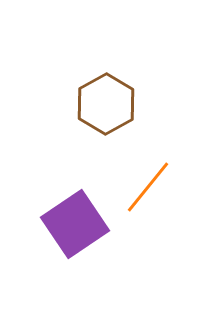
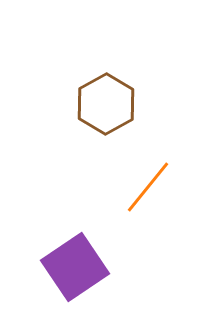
purple square: moved 43 px down
